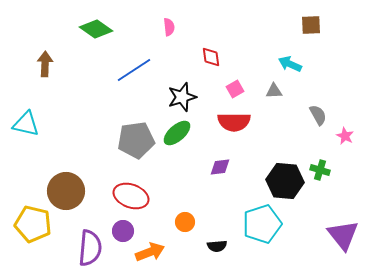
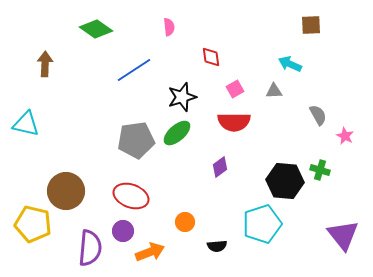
purple diamond: rotated 30 degrees counterclockwise
